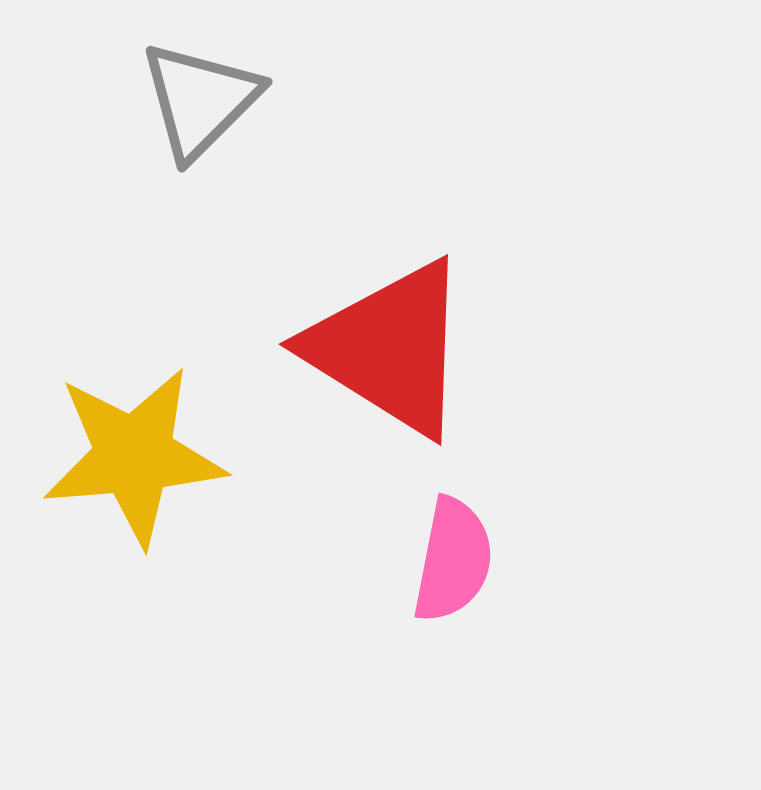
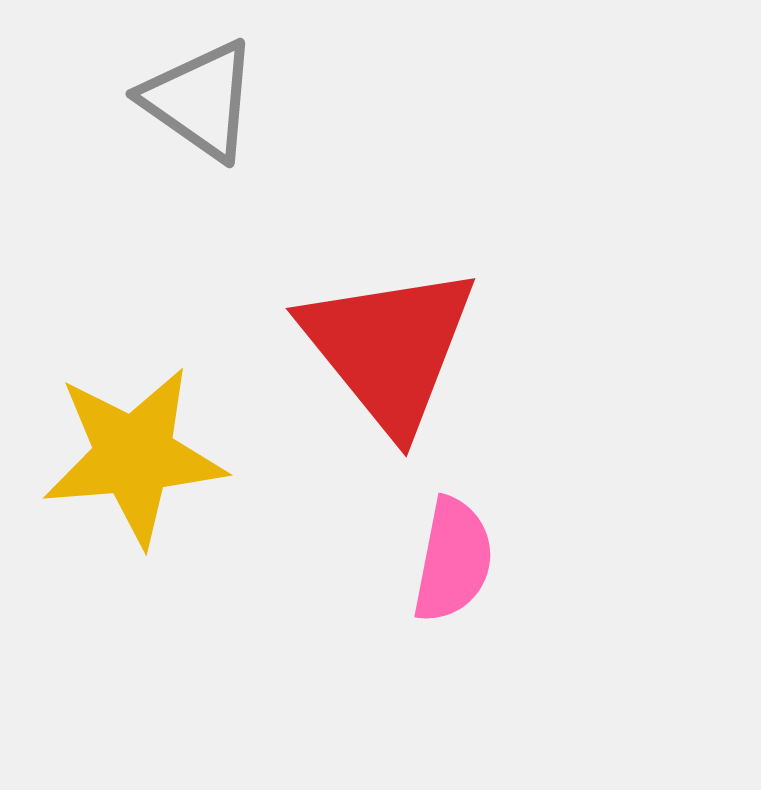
gray triangle: rotated 40 degrees counterclockwise
red triangle: rotated 19 degrees clockwise
